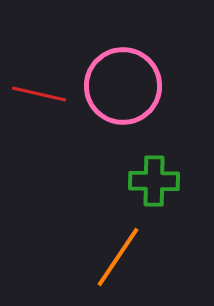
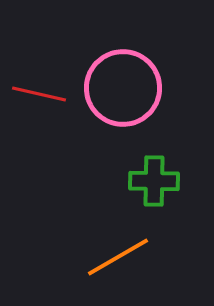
pink circle: moved 2 px down
orange line: rotated 26 degrees clockwise
